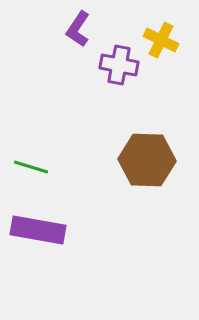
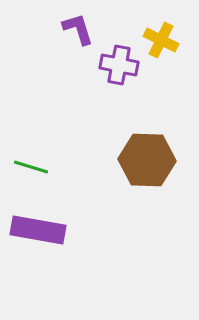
purple L-shape: rotated 129 degrees clockwise
